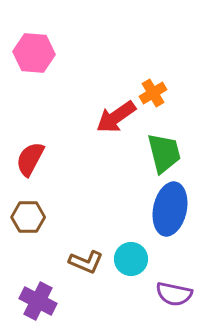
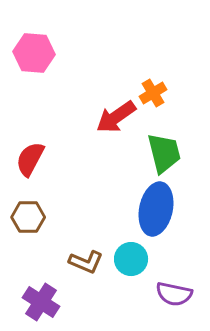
blue ellipse: moved 14 px left
purple cross: moved 3 px right, 1 px down; rotated 6 degrees clockwise
